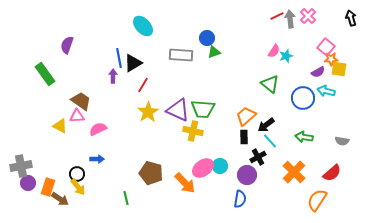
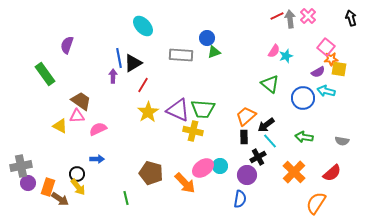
orange semicircle at (317, 200): moved 1 px left, 3 px down
